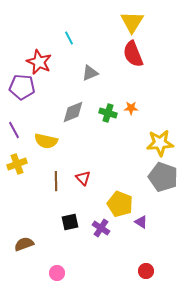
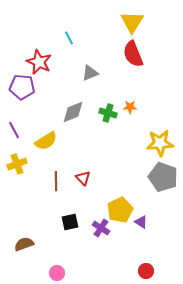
orange star: moved 1 px left, 1 px up
yellow semicircle: rotated 45 degrees counterclockwise
yellow pentagon: moved 6 px down; rotated 25 degrees clockwise
